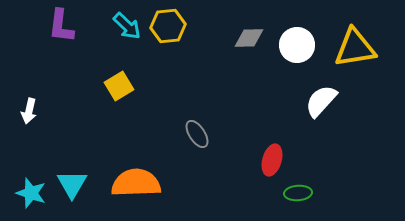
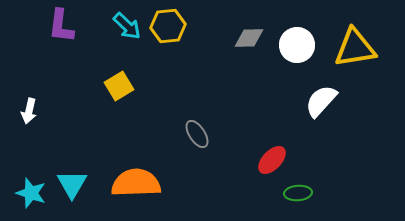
red ellipse: rotated 28 degrees clockwise
